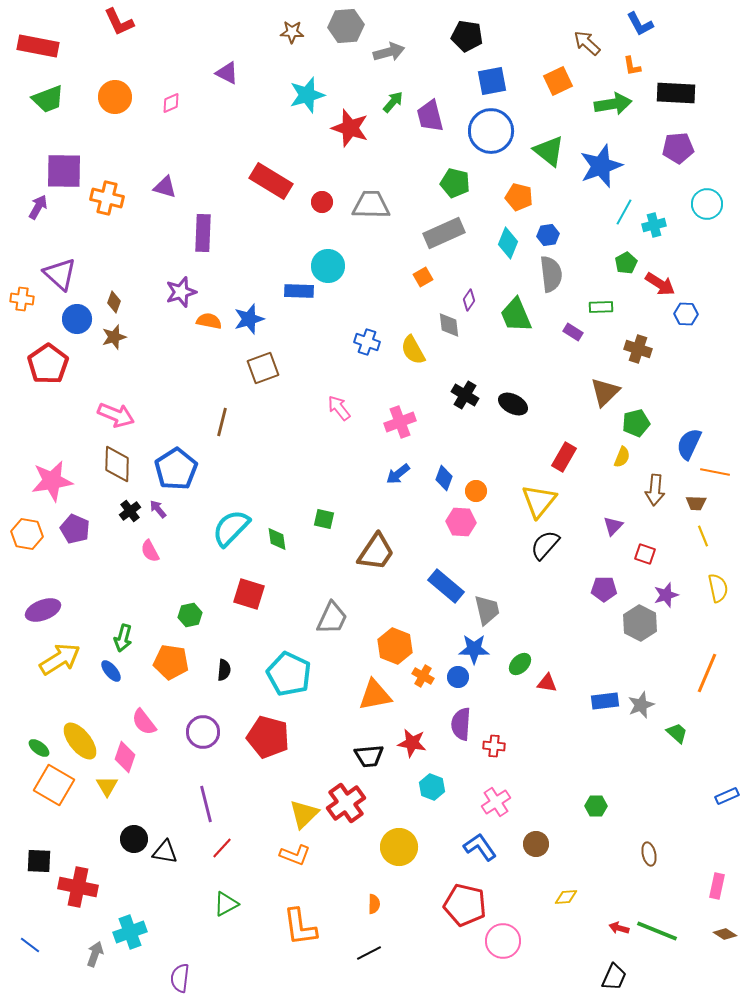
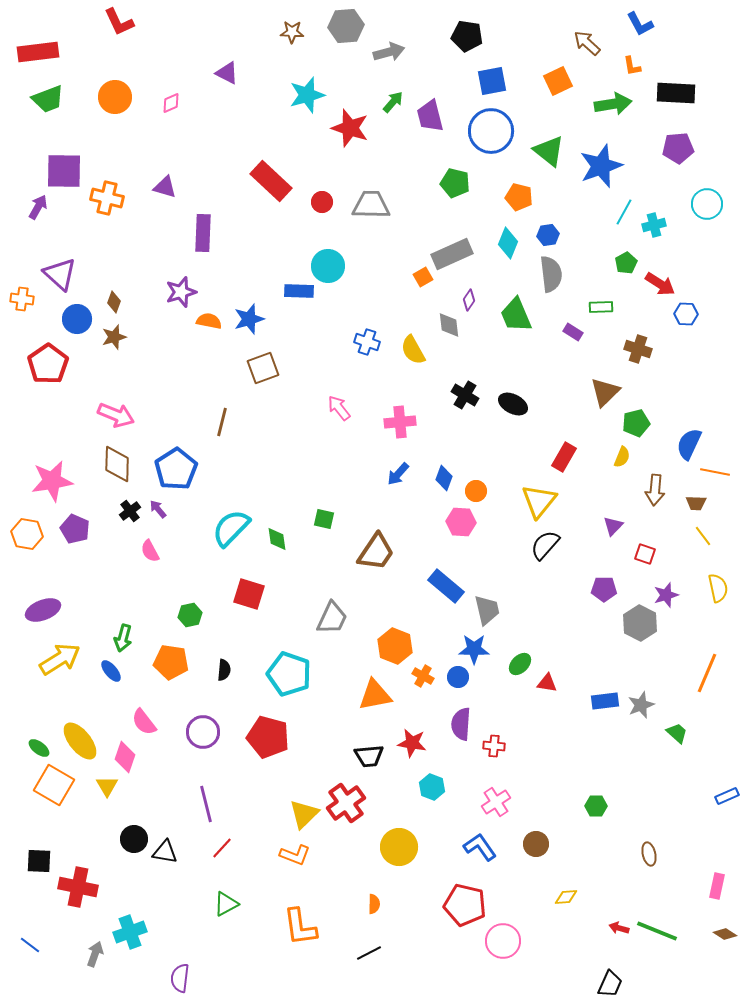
red rectangle at (38, 46): moved 6 px down; rotated 18 degrees counterclockwise
red rectangle at (271, 181): rotated 12 degrees clockwise
gray rectangle at (444, 233): moved 8 px right, 21 px down
pink cross at (400, 422): rotated 16 degrees clockwise
blue arrow at (398, 474): rotated 10 degrees counterclockwise
yellow line at (703, 536): rotated 15 degrees counterclockwise
cyan pentagon at (289, 674): rotated 6 degrees counterclockwise
black trapezoid at (614, 977): moved 4 px left, 7 px down
